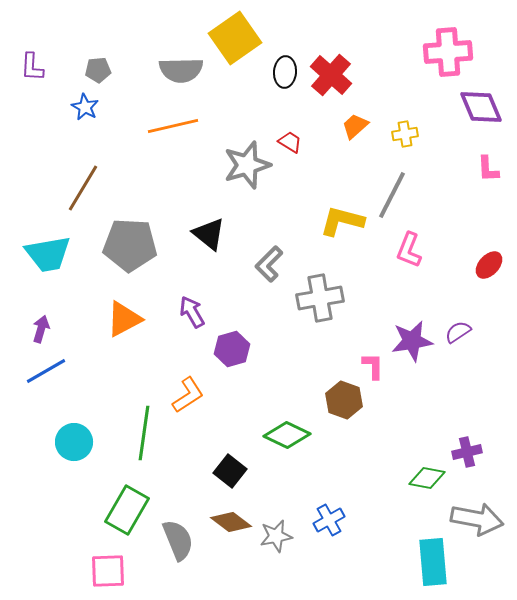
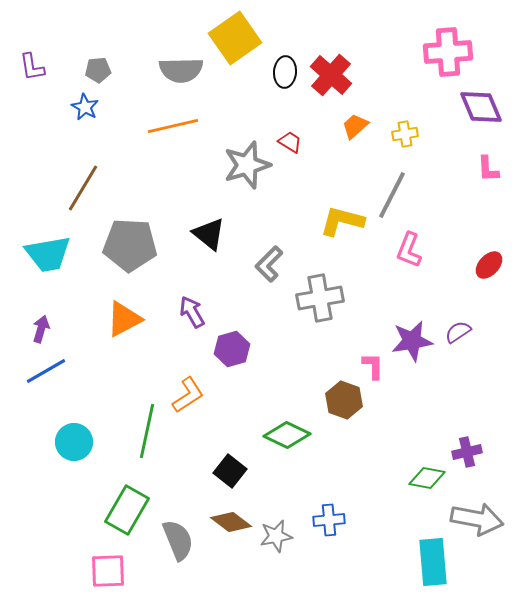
purple L-shape at (32, 67): rotated 12 degrees counterclockwise
green line at (144, 433): moved 3 px right, 2 px up; rotated 4 degrees clockwise
blue cross at (329, 520): rotated 24 degrees clockwise
